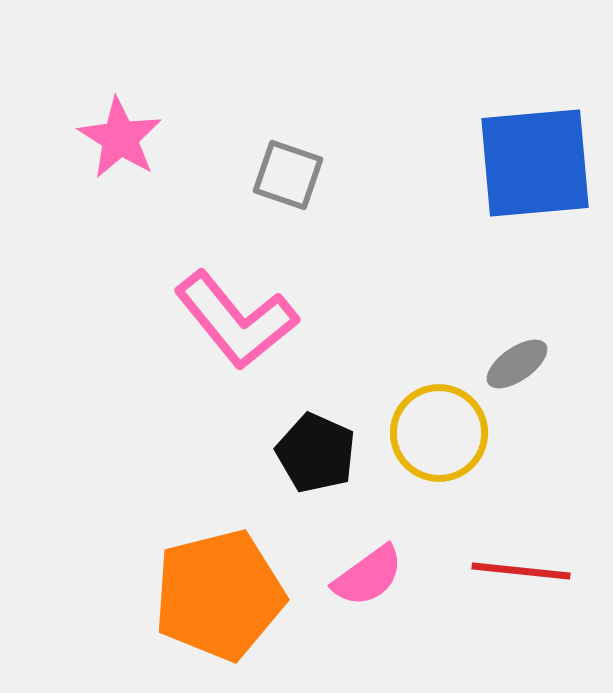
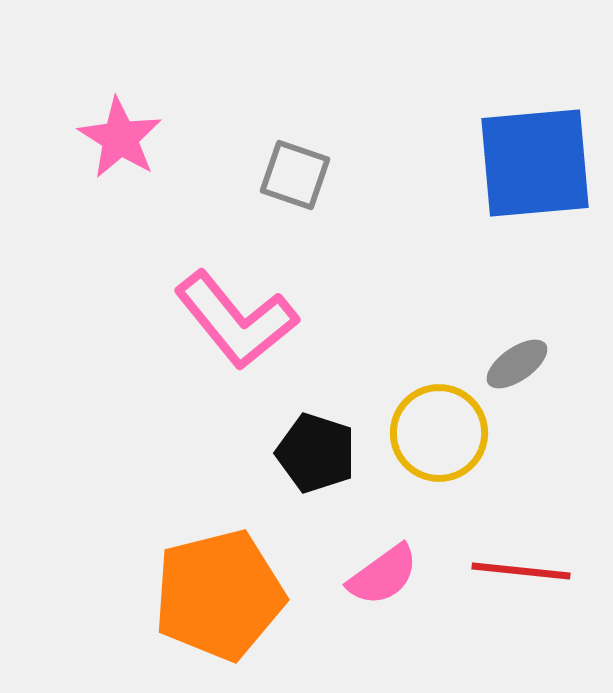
gray square: moved 7 px right
black pentagon: rotated 6 degrees counterclockwise
pink semicircle: moved 15 px right, 1 px up
